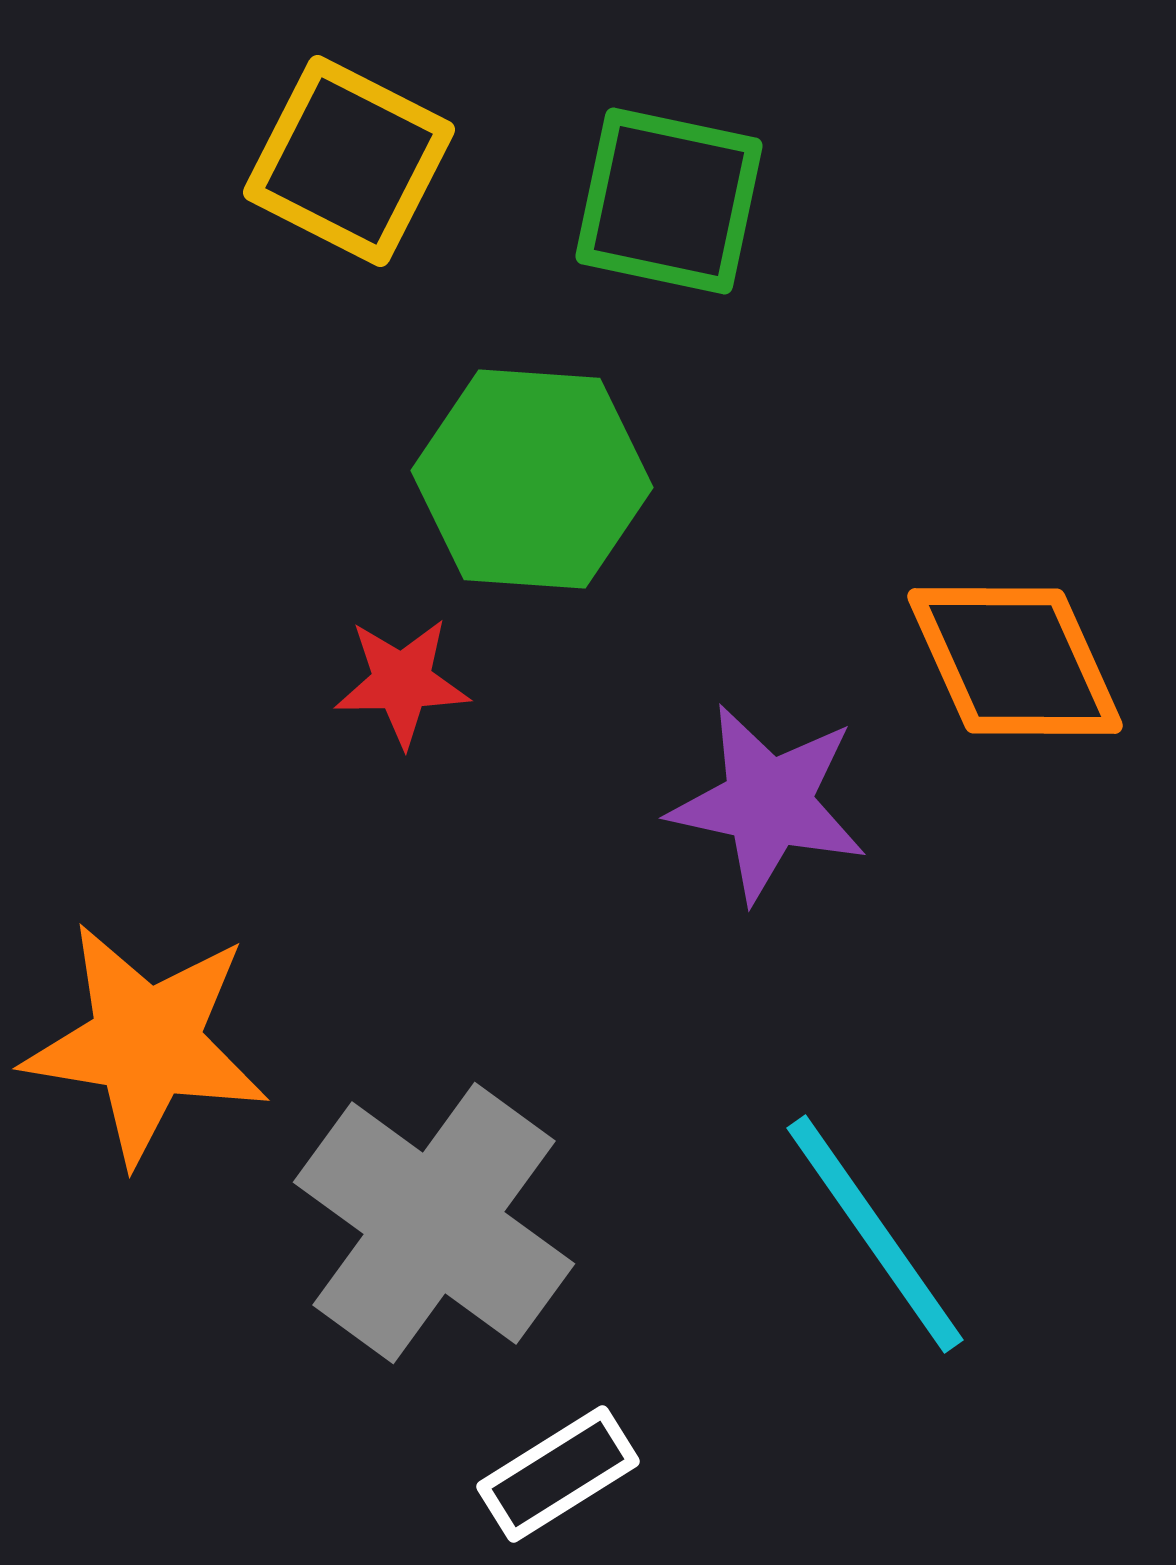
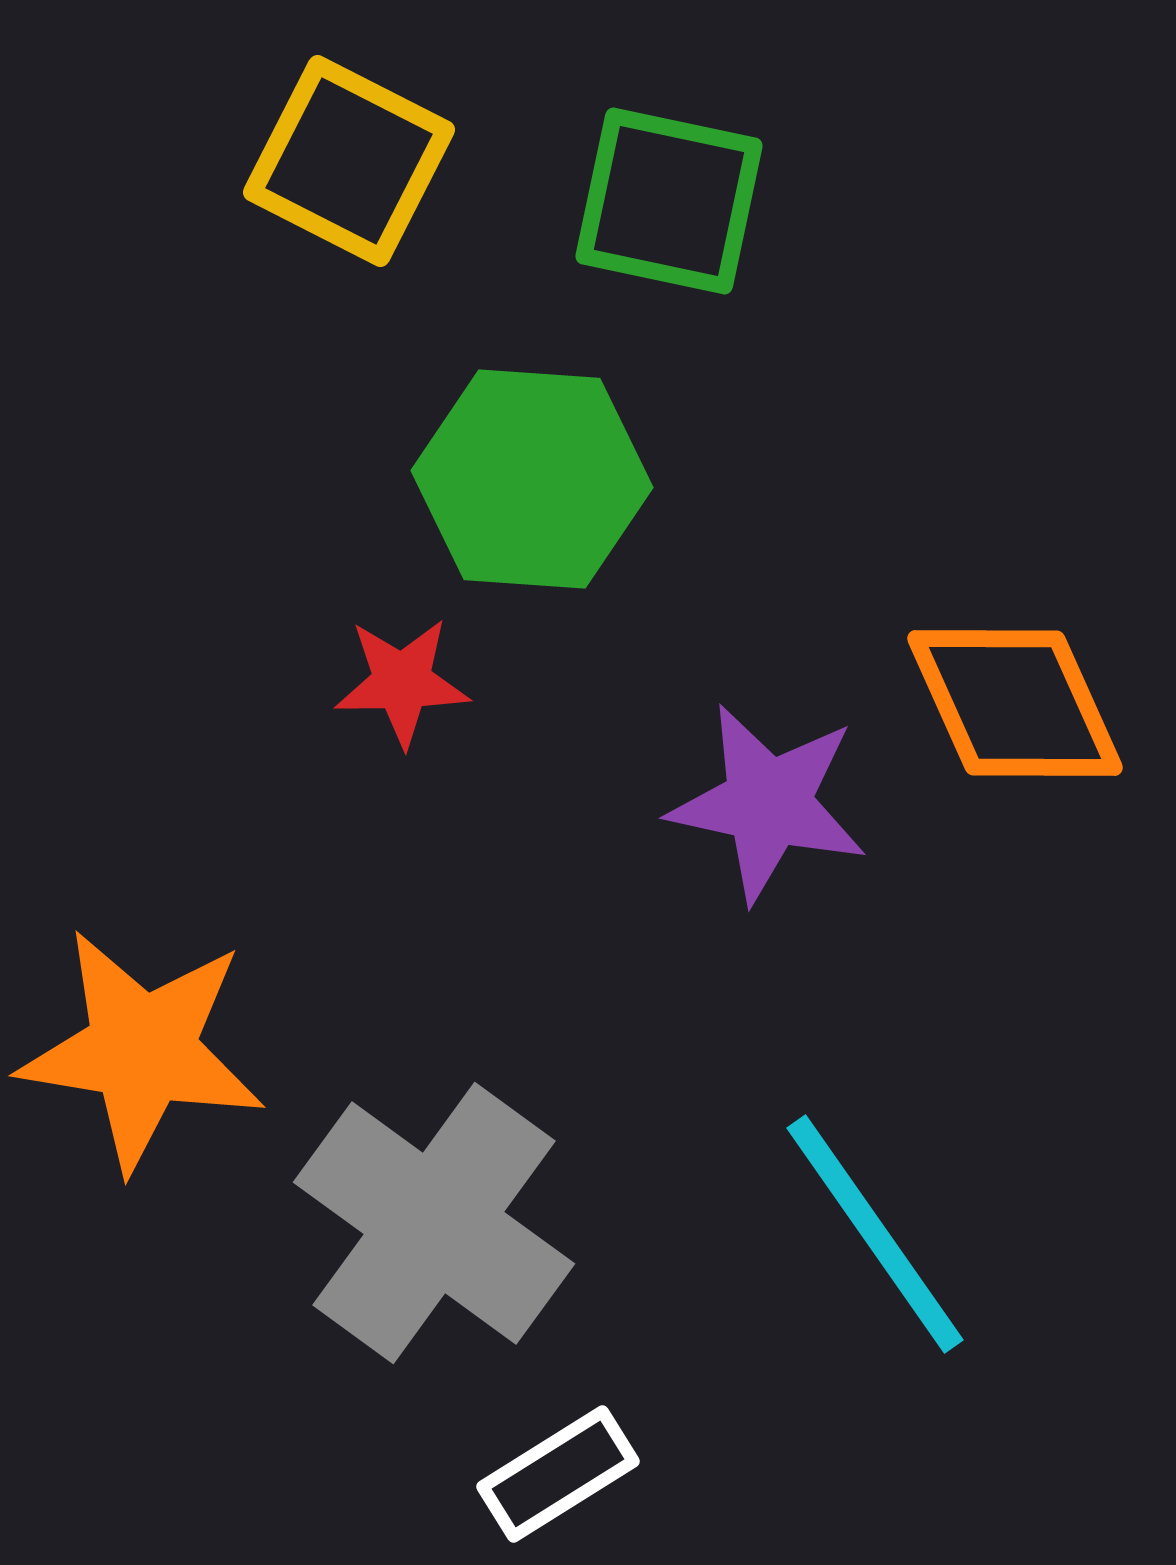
orange diamond: moved 42 px down
orange star: moved 4 px left, 7 px down
